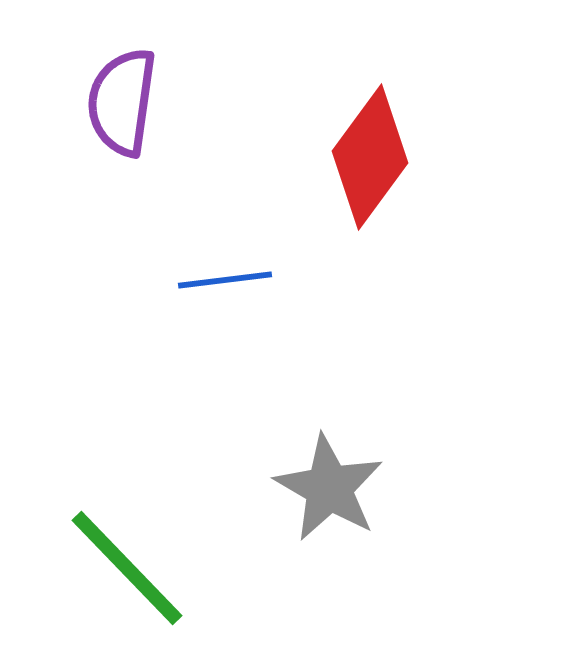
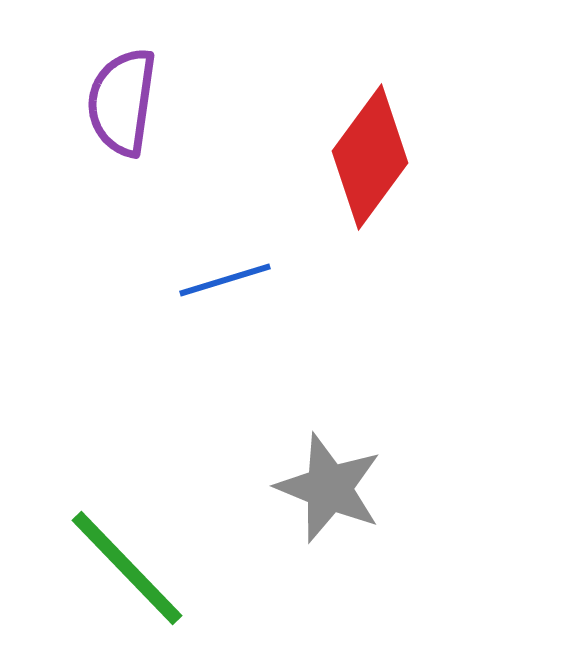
blue line: rotated 10 degrees counterclockwise
gray star: rotated 8 degrees counterclockwise
